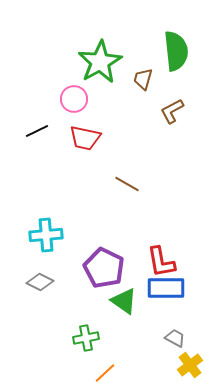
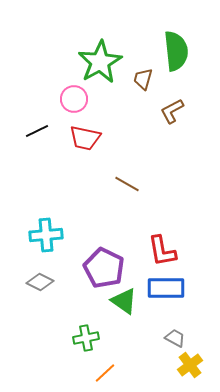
red L-shape: moved 1 px right, 11 px up
